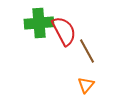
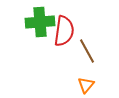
green cross: moved 1 px right, 1 px up
red semicircle: rotated 36 degrees clockwise
